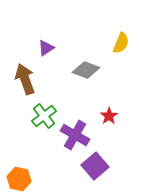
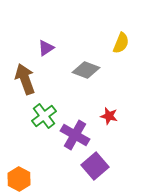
red star: rotated 24 degrees counterclockwise
orange hexagon: rotated 15 degrees clockwise
